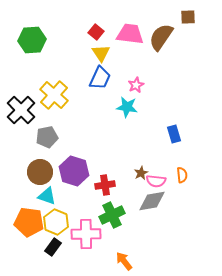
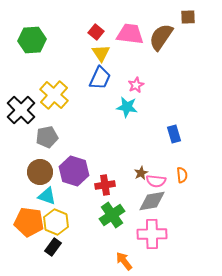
green cross: rotated 10 degrees counterclockwise
pink cross: moved 66 px right
